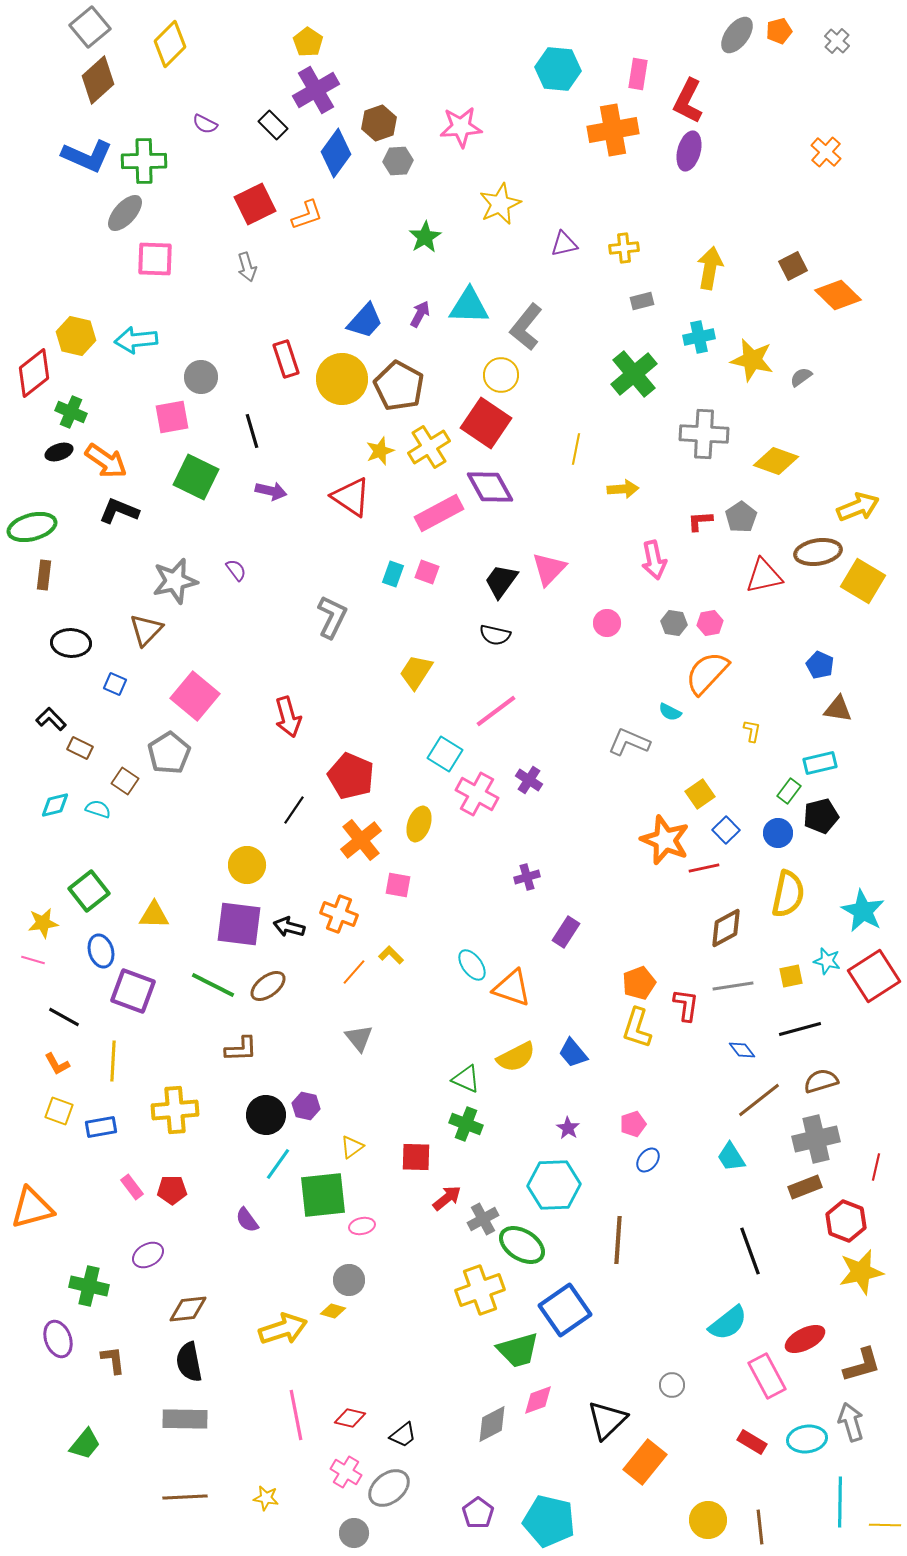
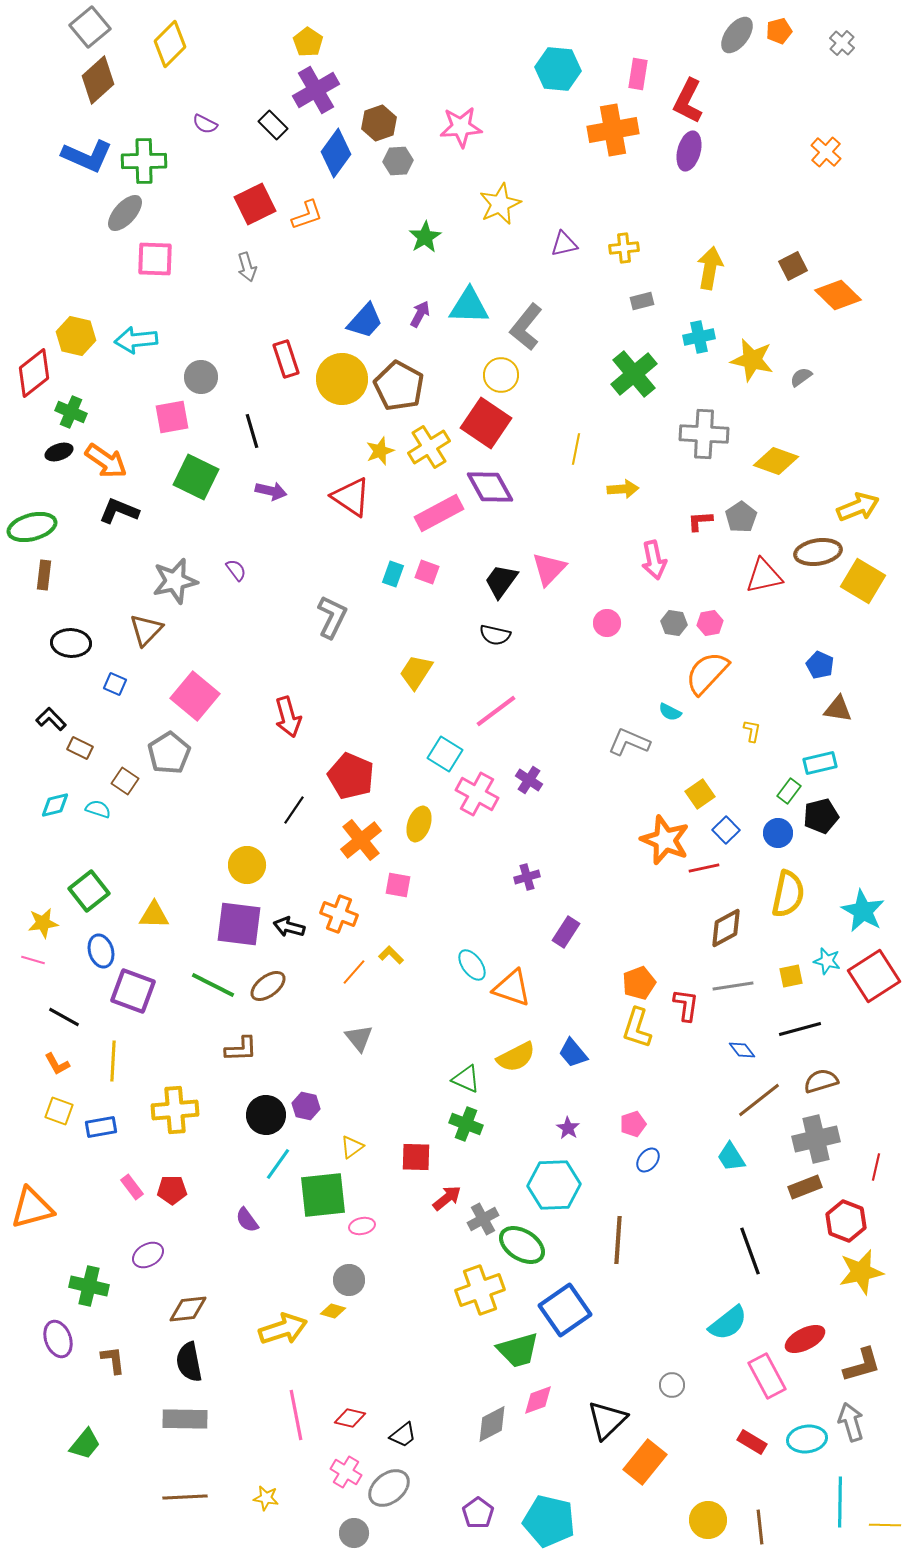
gray cross at (837, 41): moved 5 px right, 2 px down
